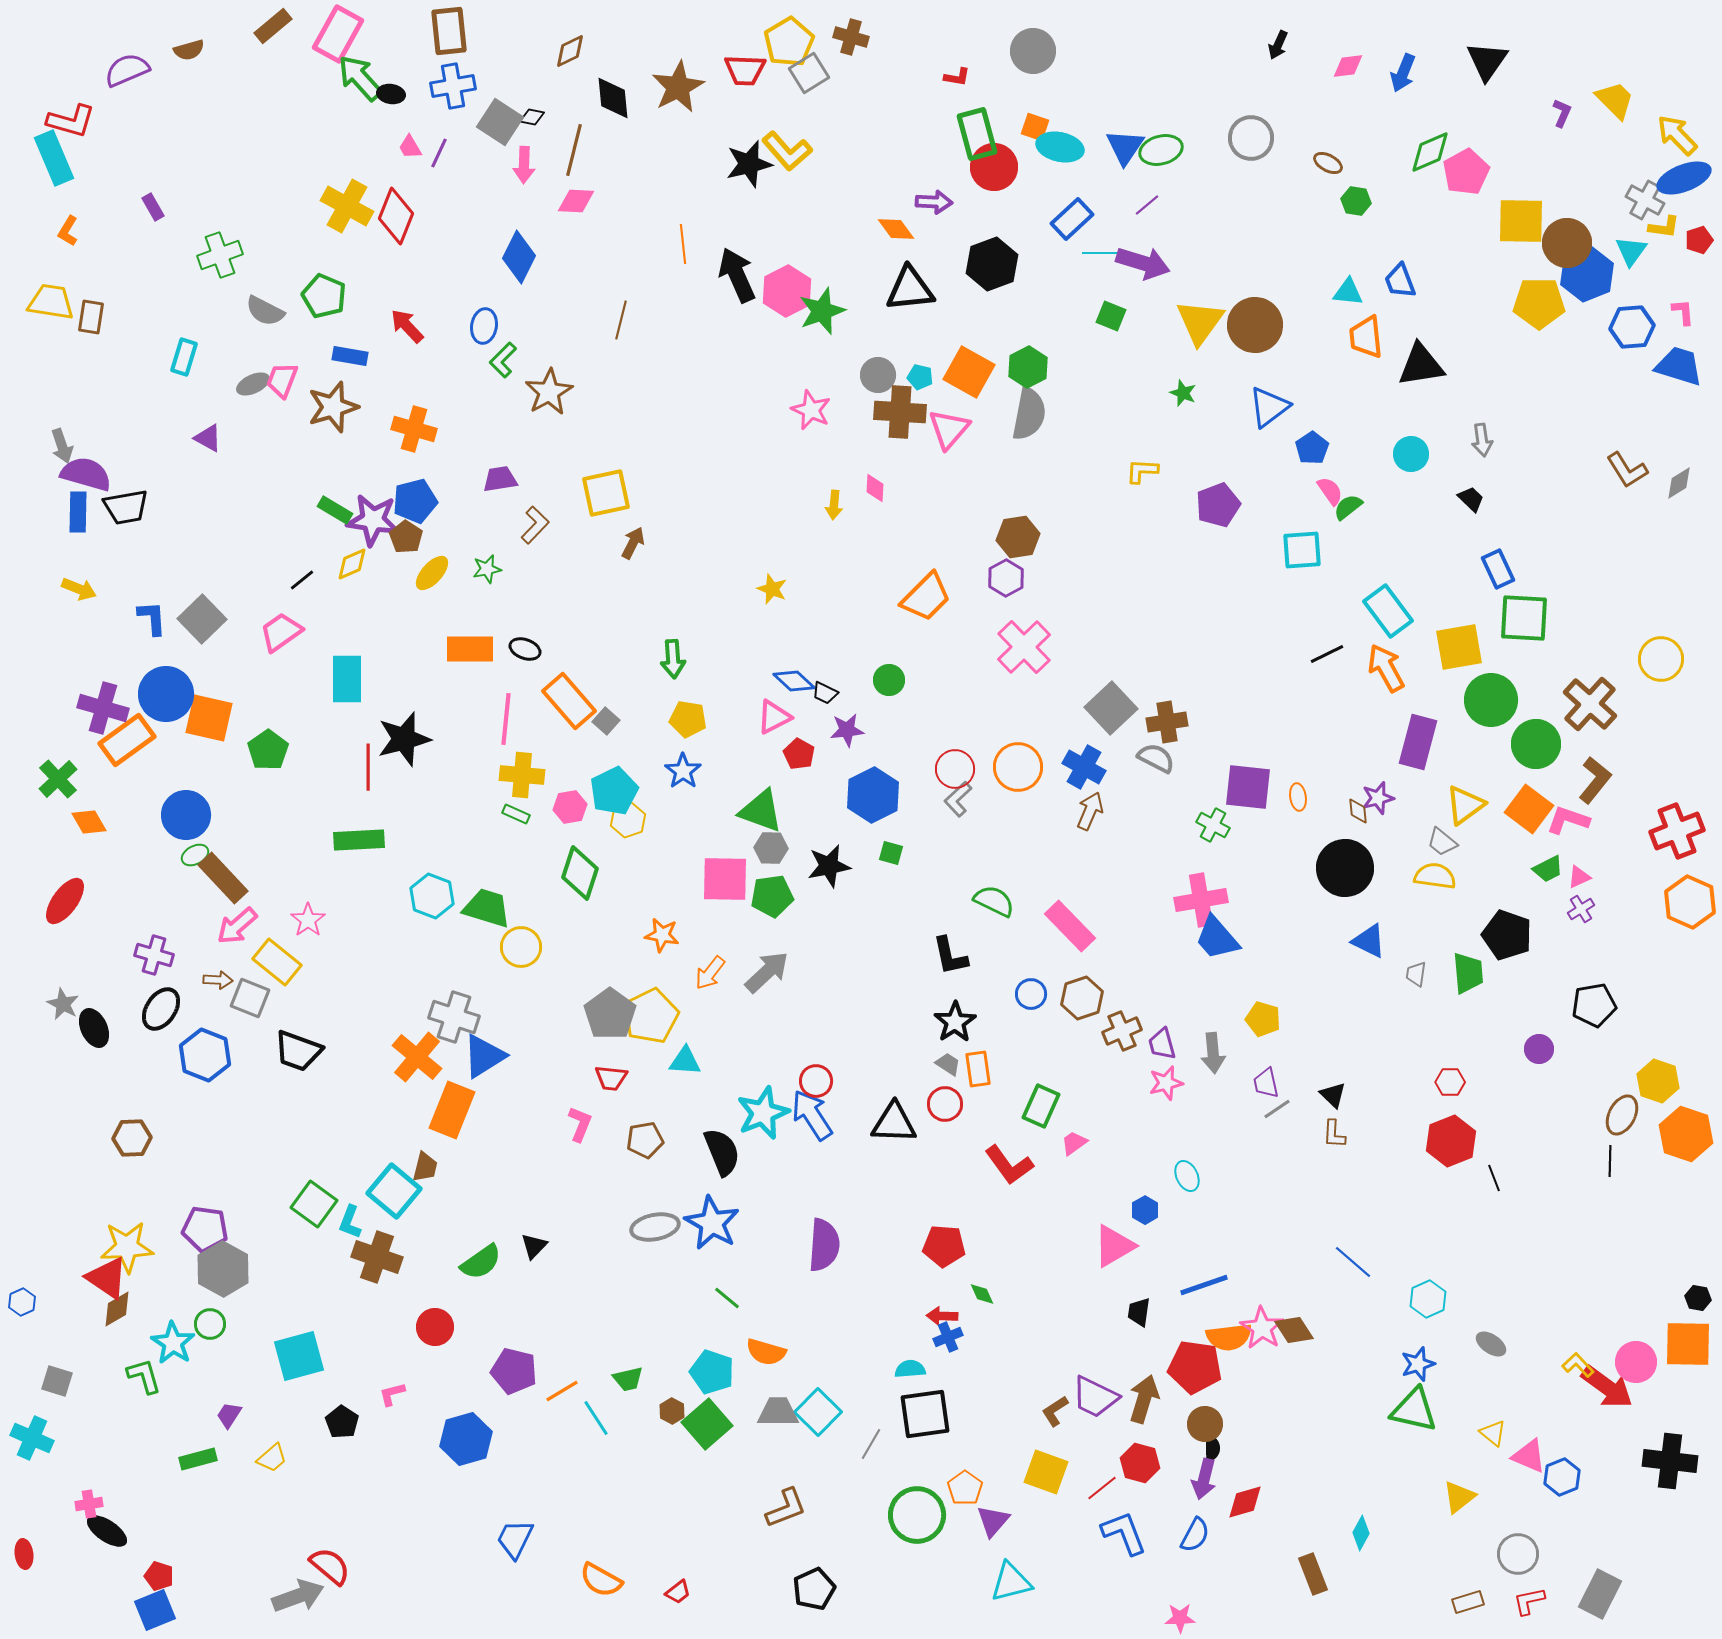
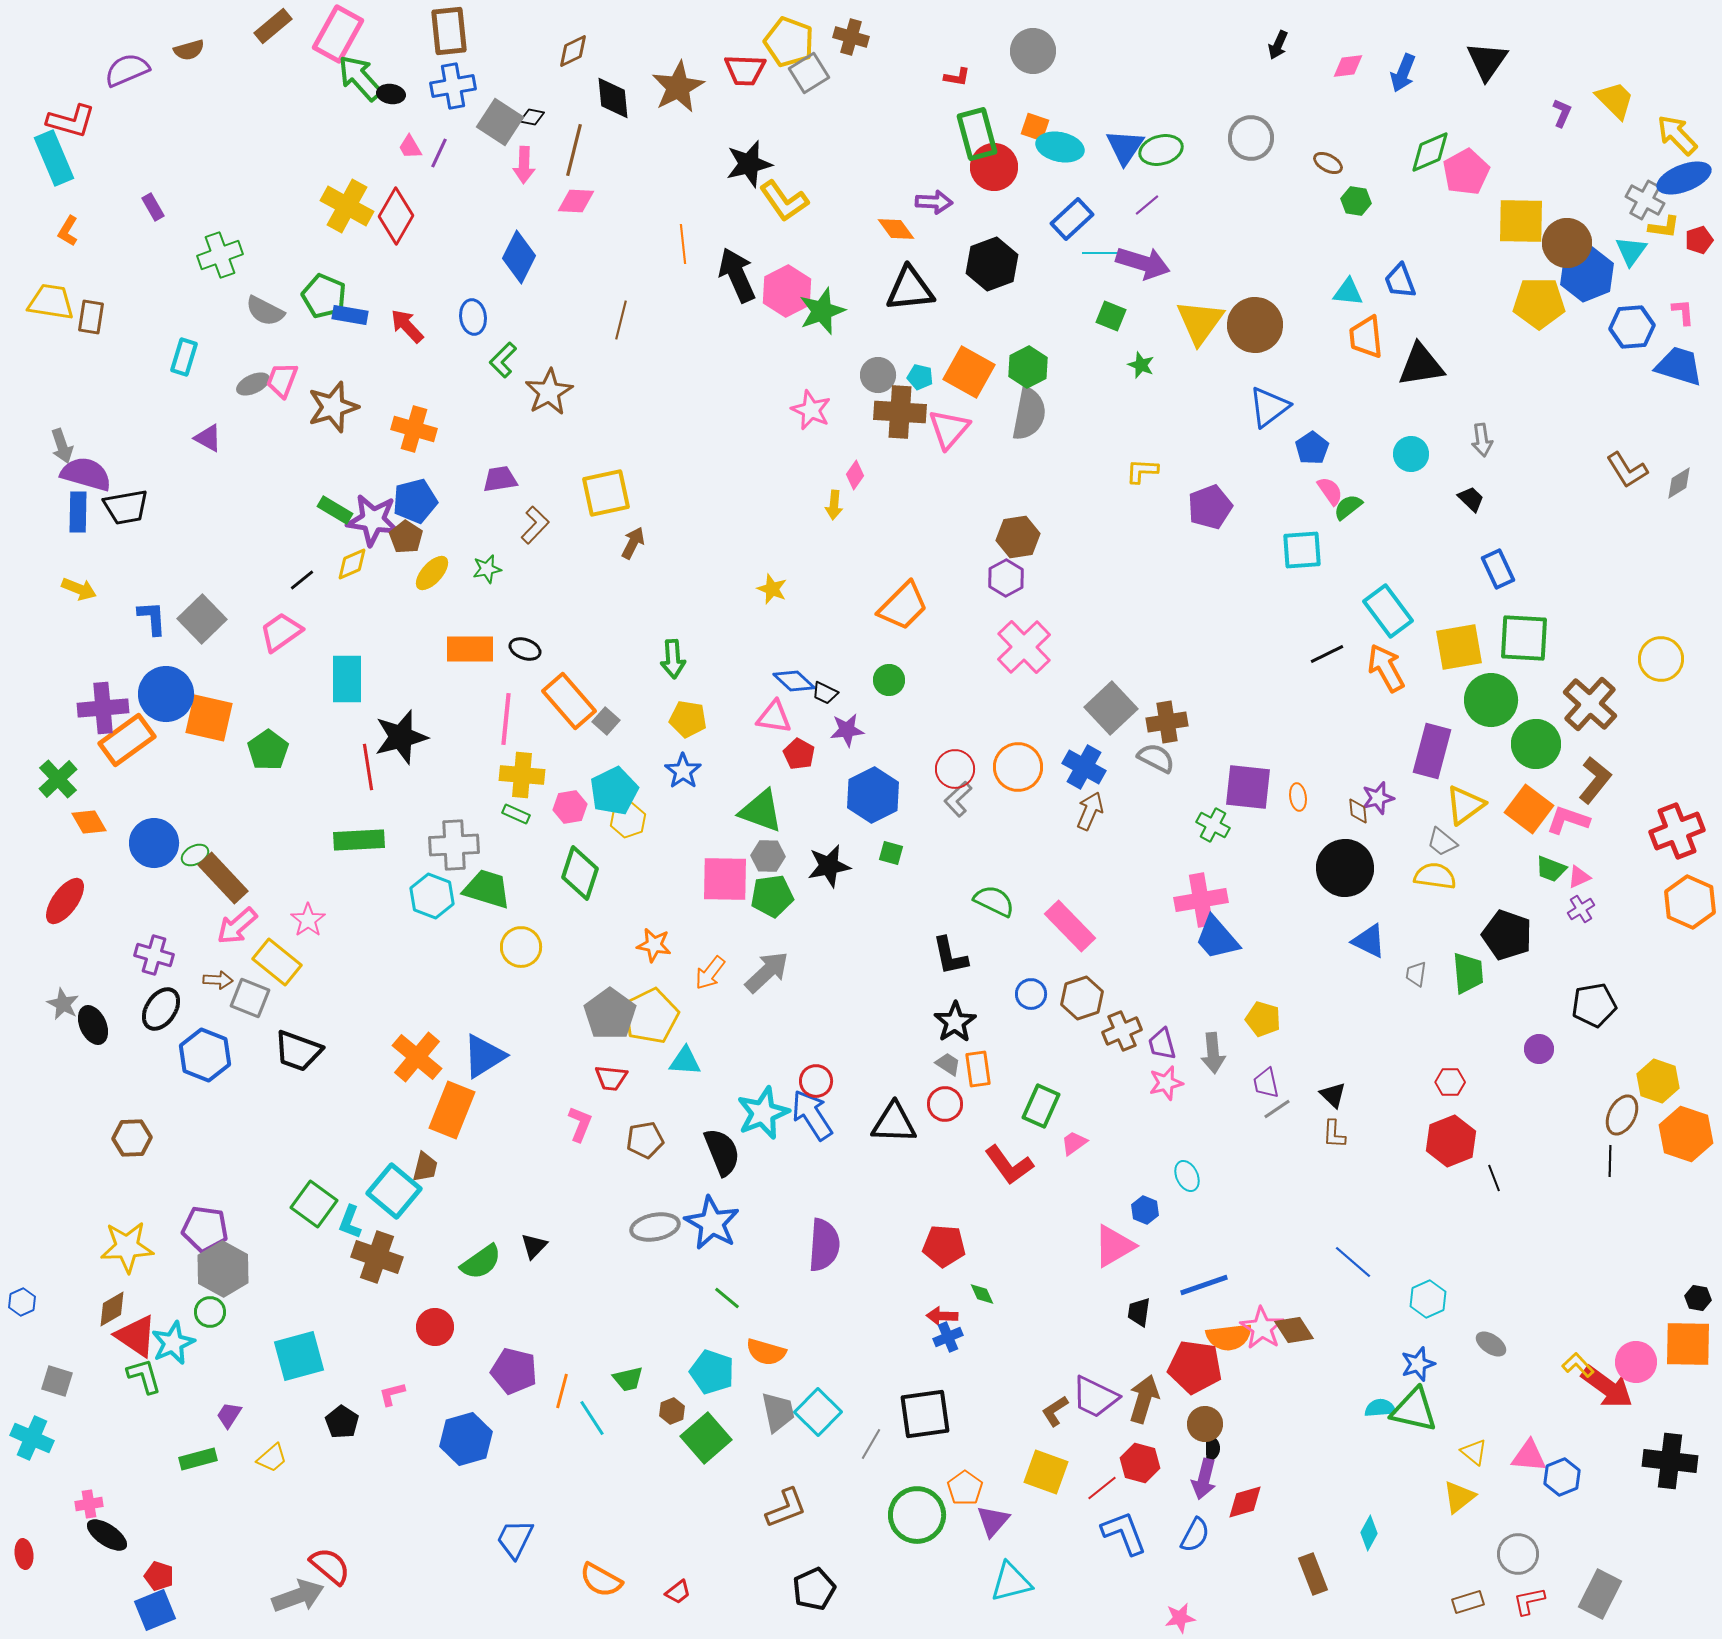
yellow pentagon at (789, 42): rotated 21 degrees counterclockwise
brown diamond at (570, 51): moved 3 px right
yellow L-shape at (787, 151): moved 3 px left, 50 px down; rotated 6 degrees clockwise
red diamond at (396, 216): rotated 8 degrees clockwise
blue ellipse at (484, 326): moved 11 px left, 9 px up; rotated 16 degrees counterclockwise
blue rectangle at (350, 356): moved 41 px up
green star at (1183, 393): moved 42 px left, 28 px up
pink diamond at (875, 488): moved 20 px left, 13 px up; rotated 32 degrees clockwise
purple pentagon at (1218, 505): moved 8 px left, 2 px down
orange trapezoid at (926, 597): moved 23 px left, 9 px down
green square at (1524, 618): moved 20 px down
purple cross at (103, 708): rotated 21 degrees counterclockwise
pink triangle at (774, 717): rotated 36 degrees clockwise
black star at (404, 739): moved 3 px left, 2 px up
purple rectangle at (1418, 742): moved 14 px right, 9 px down
red line at (368, 767): rotated 9 degrees counterclockwise
blue circle at (186, 815): moved 32 px left, 28 px down
gray hexagon at (771, 848): moved 3 px left, 8 px down
green trapezoid at (1548, 869): moved 3 px right; rotated 48 degrees clockwise
green trapezoid at (487, 908): moved 19 px up
orange star at (662, 935): moved 8 px left, 10 px down
gray cross at (454, 1017): moved 172 px up; rotated 21 degrees counterclockwise
black ellipse at (94, 1028): moved 1 px left, 3 px up
blue hexagon at (1145, 1210): rotated 8 degrees counterclockwise
red triangle at (107, 1278): moved 29 px right, 58 px down
brown diamond at (117, 1309): moved 5 px left
green circle at (210, 1324): moved 12 px up
cyan star at (173, 1343): rotated 15 degrees clockwise
cyan semicircle at (910, 1369): moved 470 px right, 39 px down
orange line at (562, 1391): rotated 44 degrees counterclockwise
brown hexagon at (672, 1411): rotated 10 degrees clockwise
gray trapezoid at (778, 1412): rotated 78 degrees clockwise
cyan line at (596, 1418): moved 4 px left
green square at (707, 1424): moved 1 px left, 14 px down
yellow triangle at (1493, 1433): moved 19 px left, 19 px down
pink triangle at (1529, 1456): rotated 18 degrees counterclockwise
black ellipse at (107, 1531): moved 4 px down
cyan diamond at (1361, 1533): moved 8 px right
pink star at (1180, 1618): rotated 8 degrees counterclockwise
